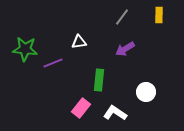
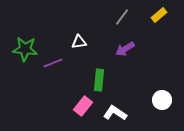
yellow rectangle: rotated 49 degrees clockwise
white circle: moved 16 px right, 8 px down
pink rectangle: moved 2 px right, 2 px up
